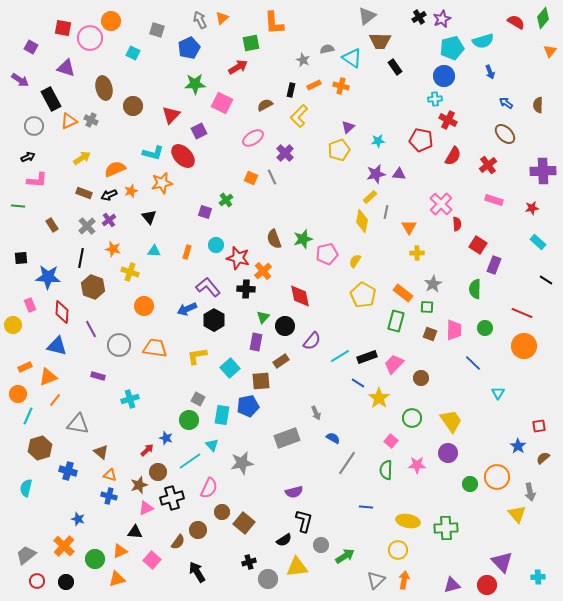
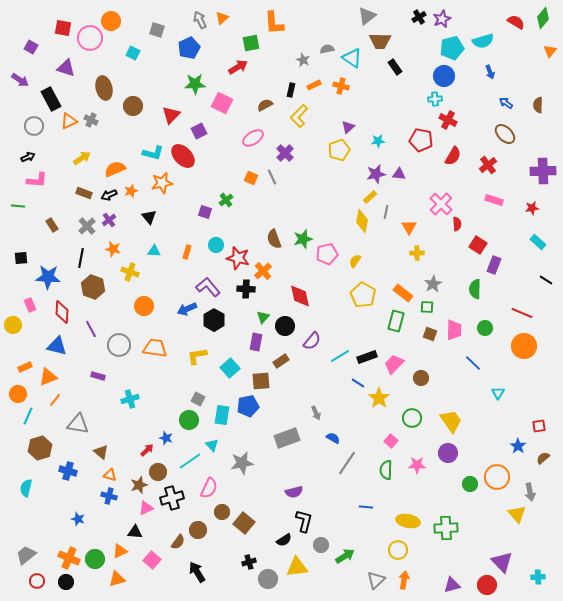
orange cross at (64, 546): moved 5 px right, 12 px down; rotated 20 degrees counterclockwise
